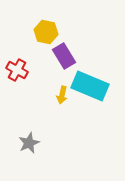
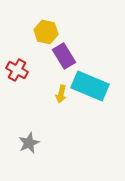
yellow arrow: moved 1 px left, 1 px up
